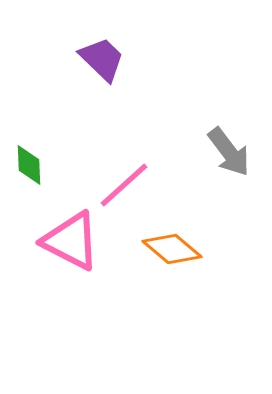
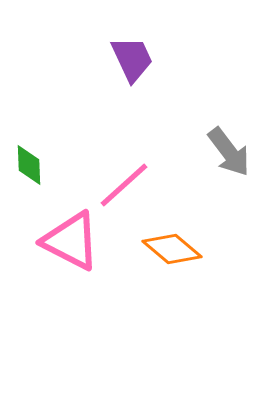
purple trapezoid: moved 30 px right; rotated 21 degrees clockwise
